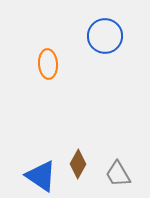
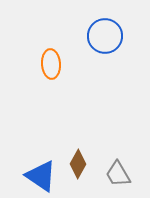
orange ellipse: moved 3 px right
